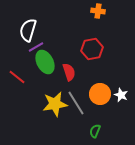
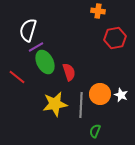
red hexagon: moved 23 px right, 11 px up
gray line: moved 5 px right, 2 px down; rotated 35 degrees clockwise
